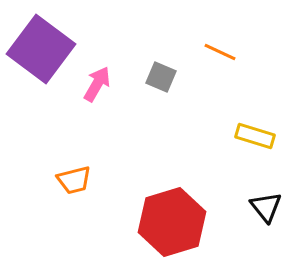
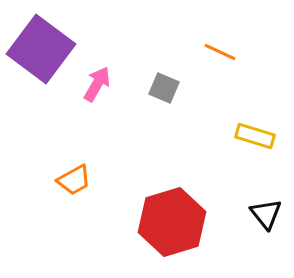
gray square: moved 3 px right, 11 px down
orange trapezoid: rotated 15 degrees counterclockwise
black triangle: moved 7 px down
